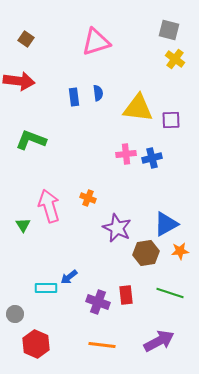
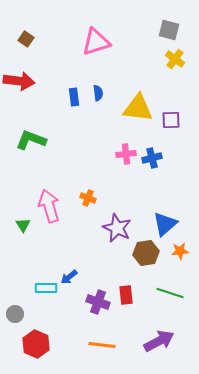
blue triangle: moved 1 px left; rotated 12 degrees counterclockwise
